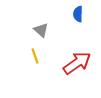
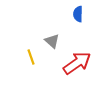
gray triangle: moved 11 px right, 11 px down
yellow line: moved 4 px left, 1 px down
